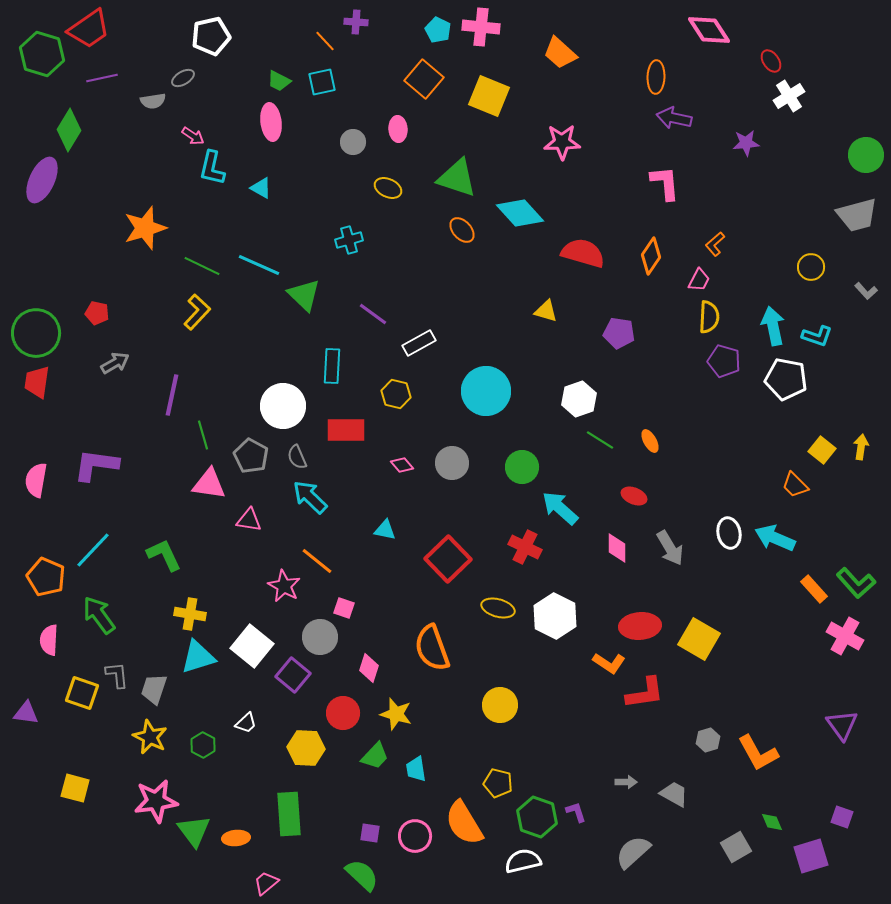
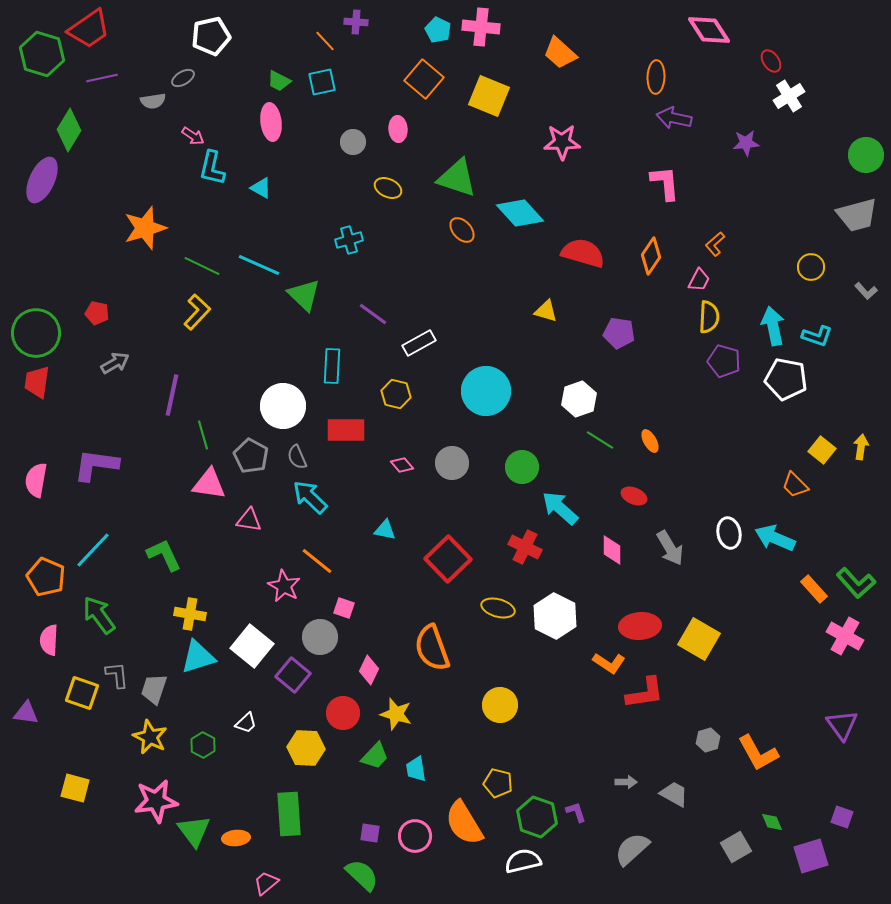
pink diamond at (617, 548): moved 5 px left, 2 px down
pink diamond at (369, 668): moved 2 px down; rotated 8 degrees clockwise
gray semicircle at (633, 852): moved 1 px left, 3 px up
